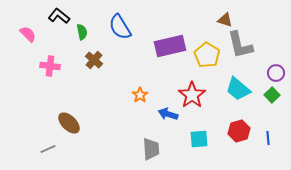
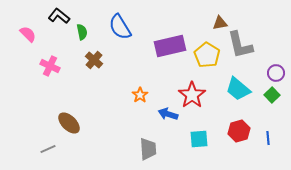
brown triangle: moved 5 px left, 3 px down; rotated 28 degrees counterclockwise
pink cross: rotated 18 degrees clockwise
gray trapezoid: moved 3 px left
